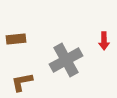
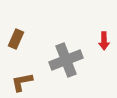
brown rectangle: rotated 60 degrees counterclockwise
gray cross: rotated 8 degrees clockwise
